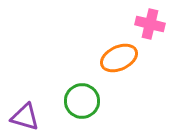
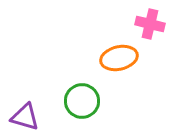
orange ellipse: rotated 12 degrees clockwise
